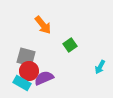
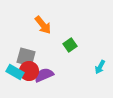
purple semicircle: moved 3 px up
cyan rectangle: moved 7 px left, 11 px up
